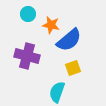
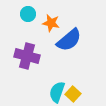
orange star: moved 2 px up
yellow square: moved 26 px down; rotated 28 degrees counterclockwise
